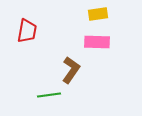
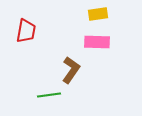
red trapezoid: moved 1 px left
